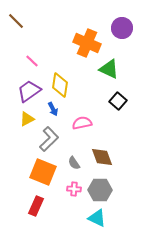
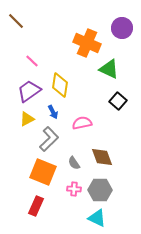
blue arrow: moved 3 px down
